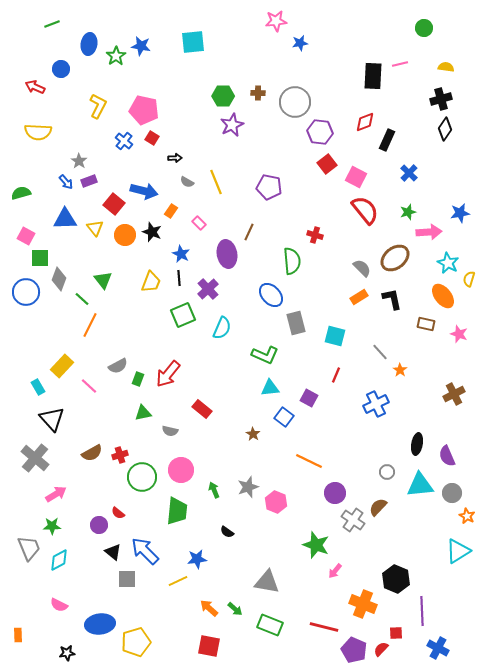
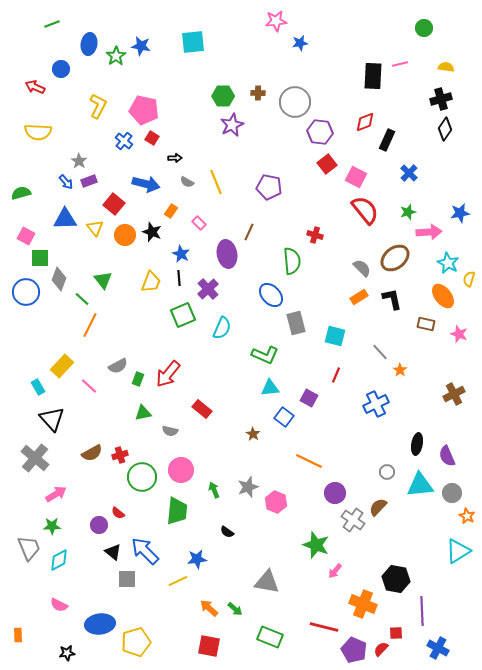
blue arrow at (144, 191): moved 2 px right, 7 px up
black hexagon at (396, 579): rotated 12 degrees counterclockwise
green rectangle at (270, 625): moved 12 px down
